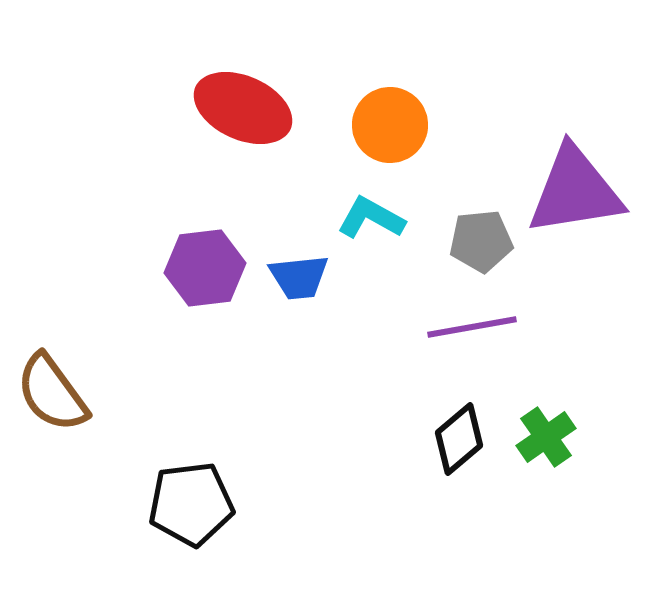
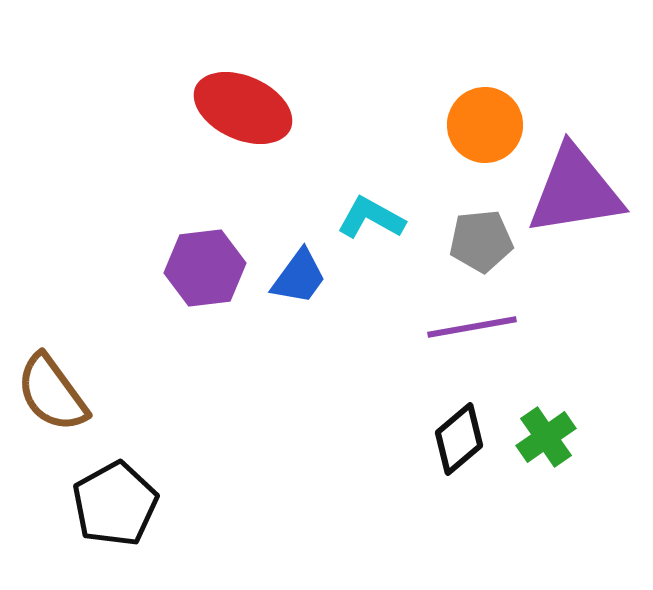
orange circle: moved 95 px right
blue trapezoid: rotated 48 degrees counterclockwise
black pentagon: moved 76 px left; rotated 22 degrees counterclockwise
